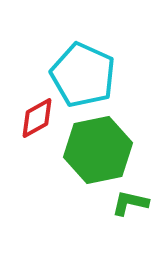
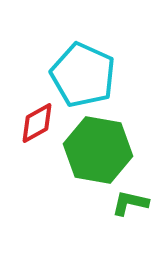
red diamond: moved 5 px down
green hexagon: rotated 22 degrees clockwise
